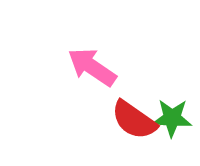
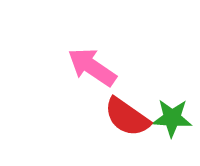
red semicircle: moved 7 px left, 3 px up
